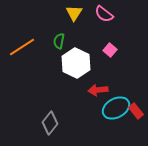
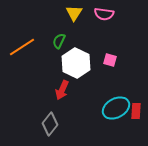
pink semicircle: rotated 30 degrees counterclockwise
green semicircle: rotated 14 degrees clockwise
pink square: moved 10 px down; rotated 24 degrees counterclockwise
red arrow: moved 36 px left; rotated 60 degrees counterclockwise
red rectangle: rotated 42 degrees clockwise
gray diamond: moved 1 px down
